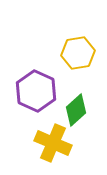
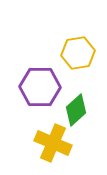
purple hexagon: moved 4 px right, 4 px up; rotated 24 degrees counterclockwise
